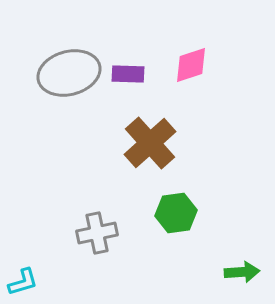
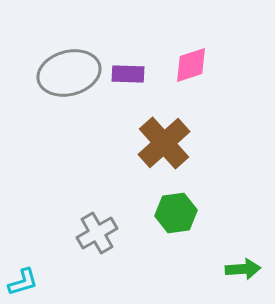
brown cross: moved 14 px right
gray cross: rotated 18 degrees counterclockwise
green arrow: moved 1 px right, 3 px up
